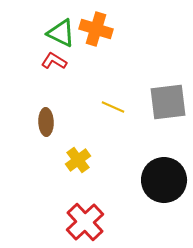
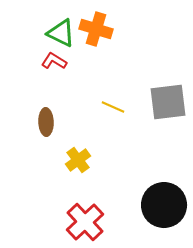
black circle: moved 25 px down
